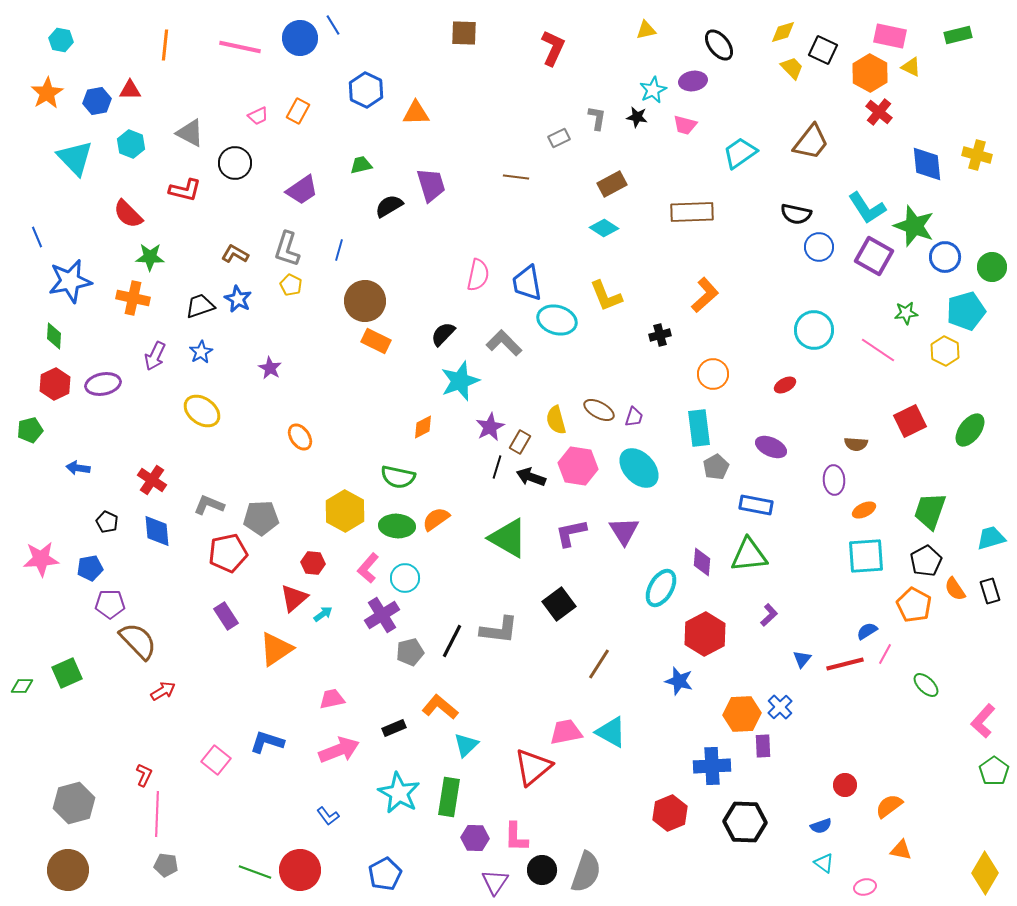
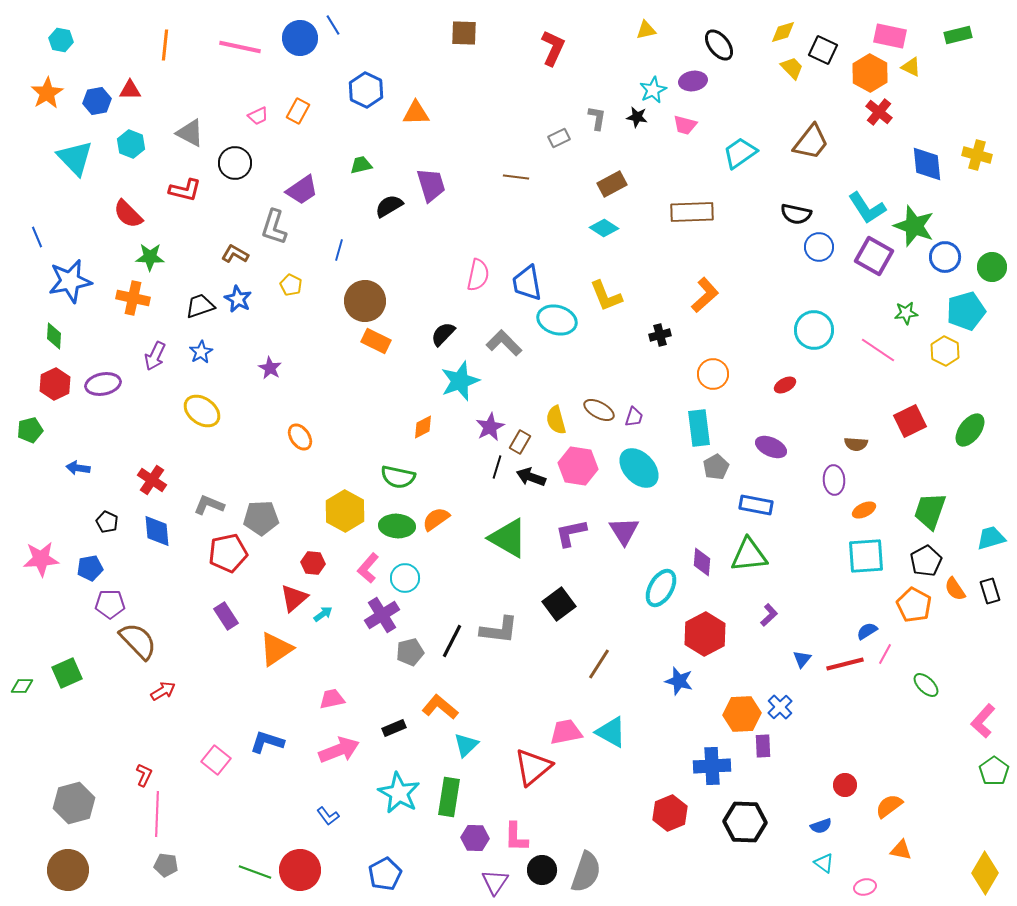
gray L-shape at (287, 249): moved 13 px left, 22 px up
